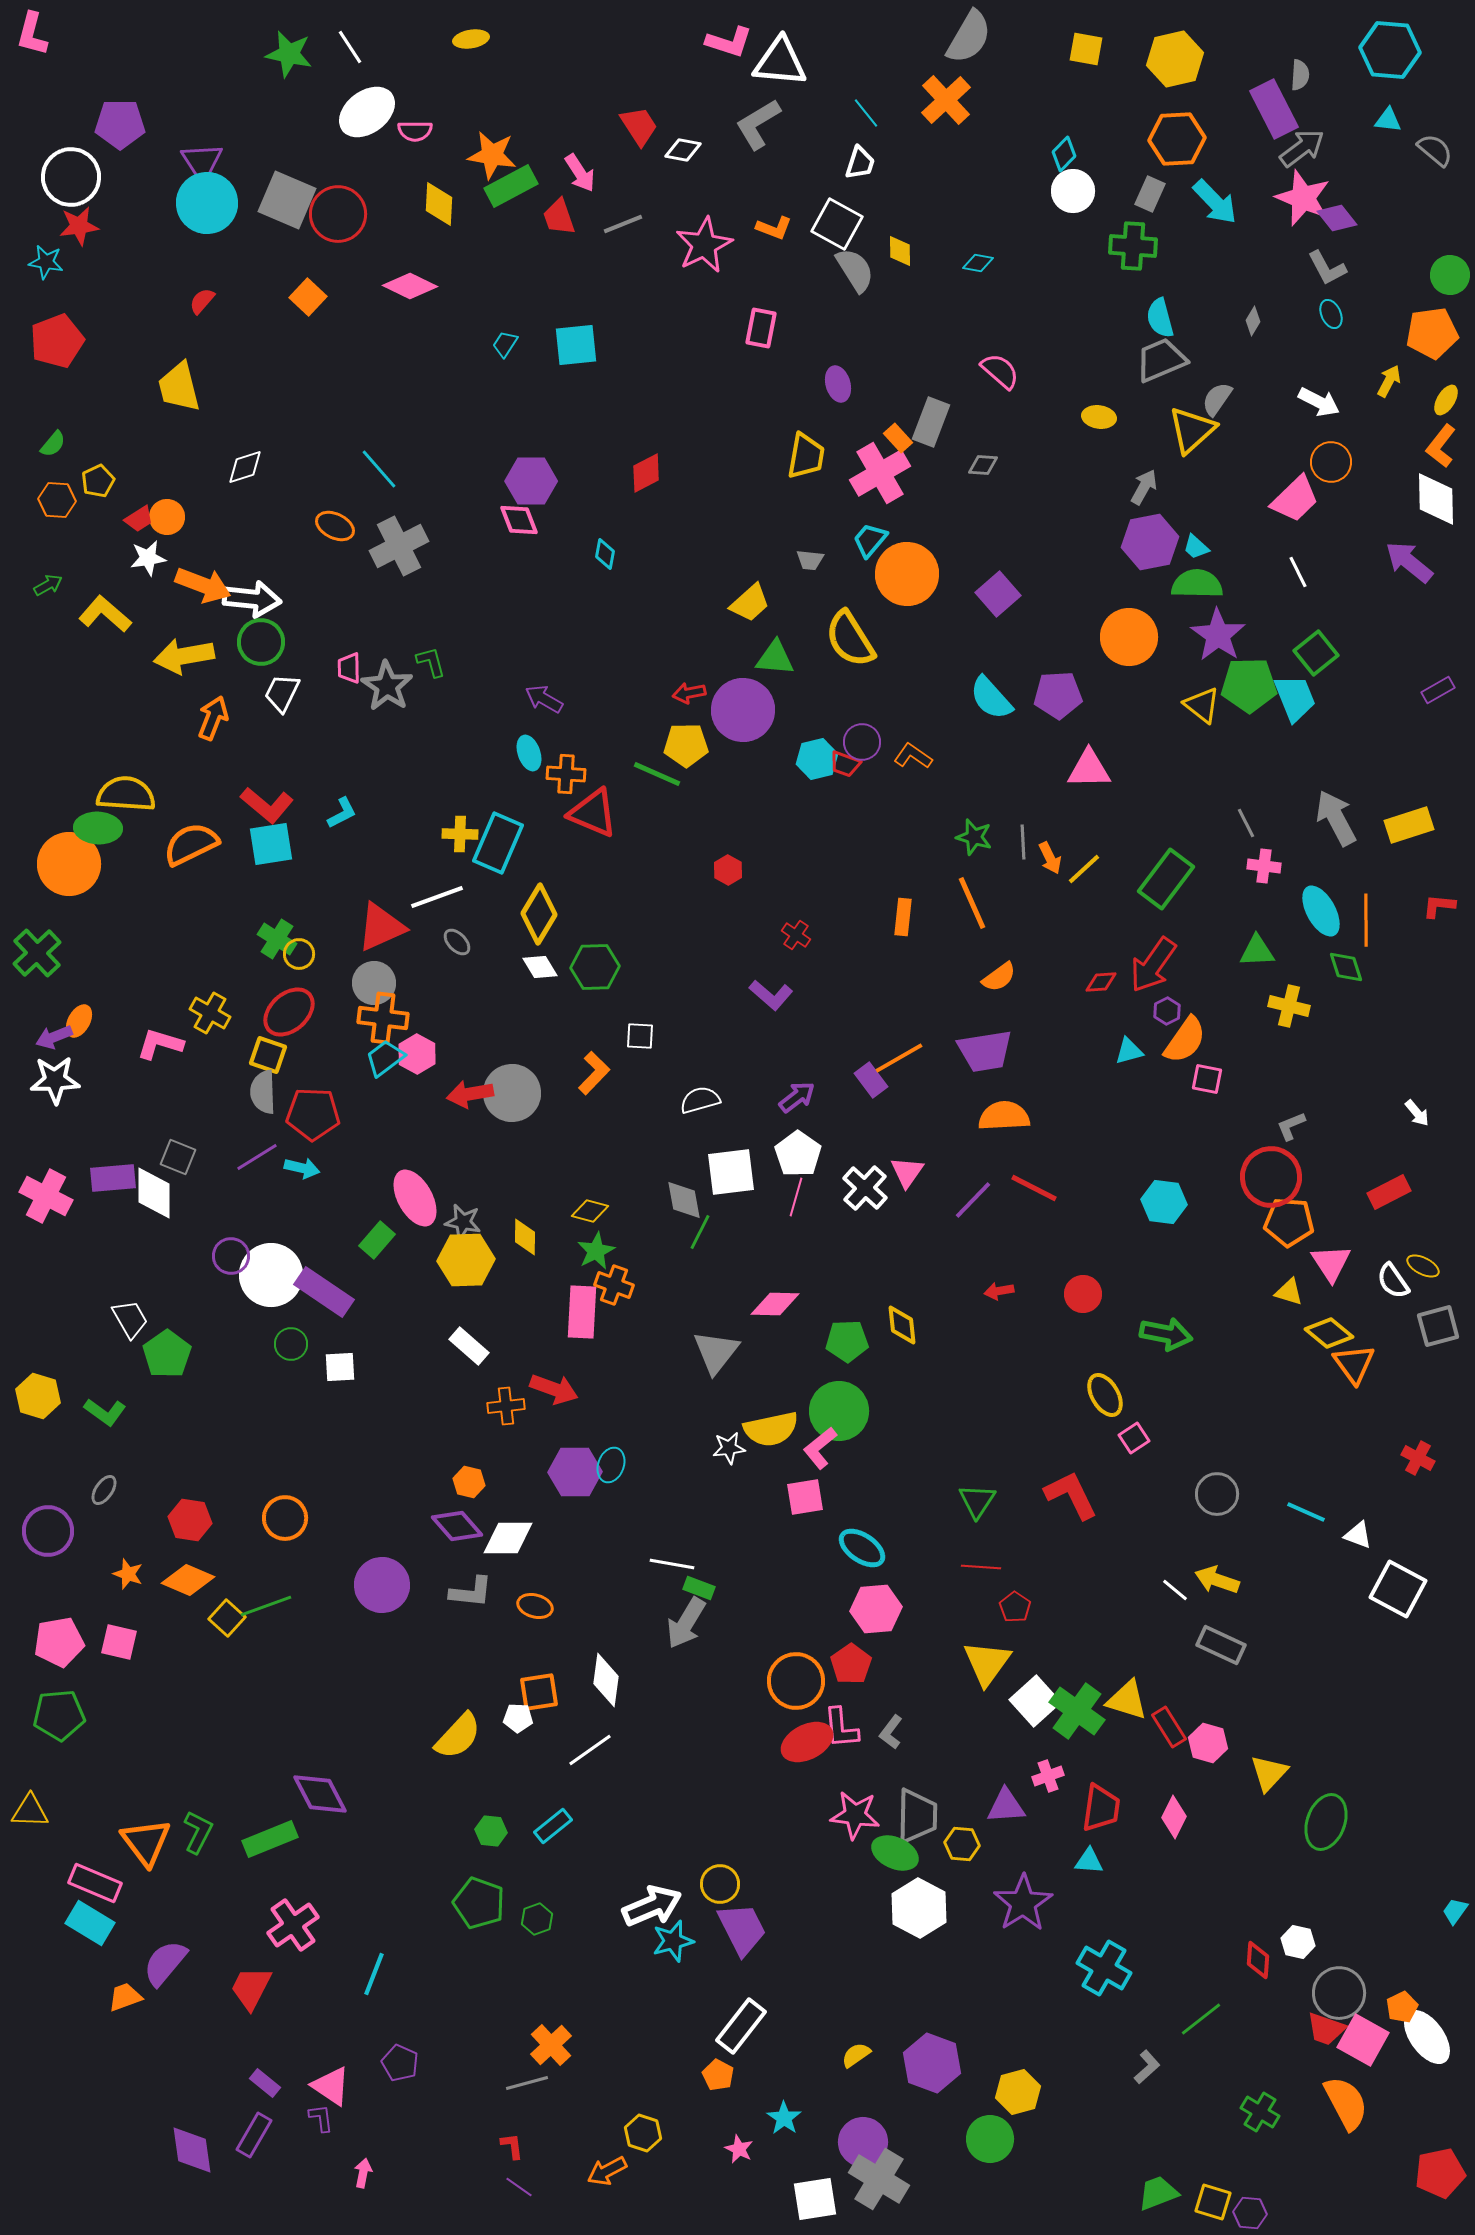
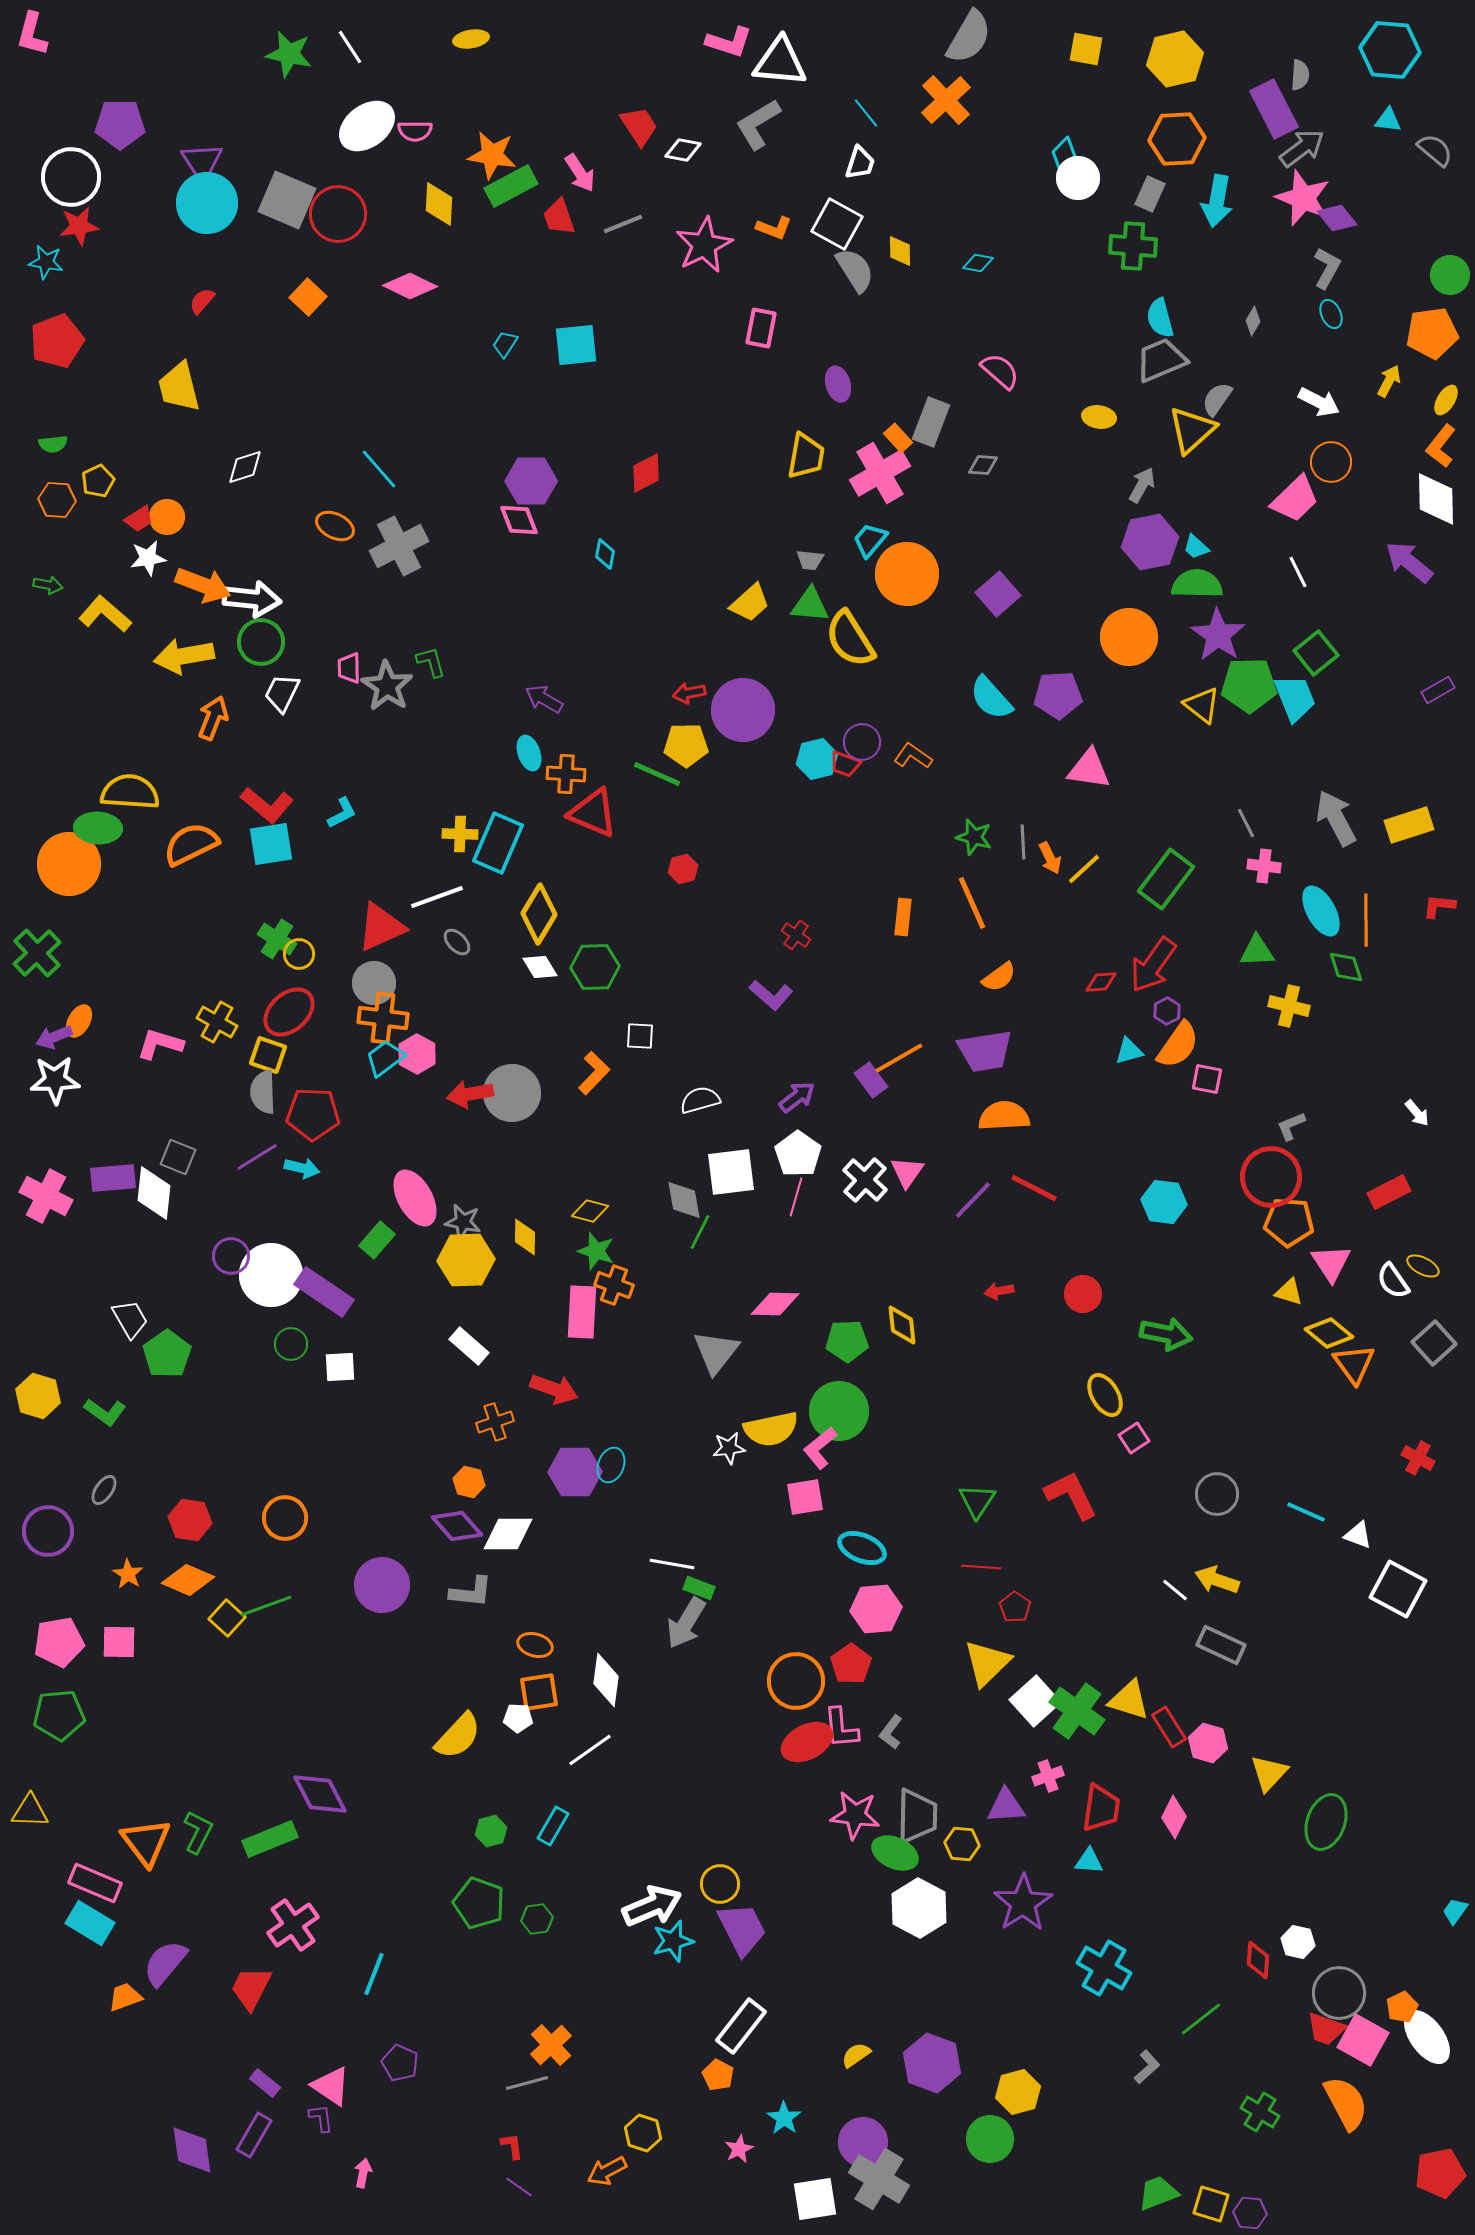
white ellipse at (367, 112): moved 14 px down
white circle at (1073, 191): moved 5 px right, 13 px up
cyan arrow at (1215, 202): moved 2 px right, 1 px up; rotated 54 degrees clockwise
gray L-shape at (1327, 268): rotated 123 degrees counterclockwise
green semicircle at (53, 444): rotated 44 degrees clockwise
gray arrow at (1144, 487): moved 2 px left, 2 px up
green arrow at (48, 585): rotated 40 degrees clockwise
green triangle at (775, 658): moved 35 px right, 53 px up
pink triangle at (1089, 769): rotated 9 degrees clockwise
yellow semicircle at (126, 794): moved 4 px right, 2 px up
red hexagon at (728, 870): moved 45 px left, 1 px up; rotated 16 degrees clockwise
yellow cross at (210, 1013): moved 7 px right, 9 px down
orange semicircle at (1185, 1040): moved 7 px left, 5 px down
white cross at (865, 1188): moved 8 px up
white diamond at (154, 1193): rotated 6 degrees clockwise
green star at (596, 1251): rotated 27 degrees counterclockwise
gray square at (1438, 1326): moved 4 px left, 17 px down; rotated 27 degrees counterclockwise
orange cross at (506, 1406): moved 11 px left, 16 px down; rotated 12 degrees counterclockwise
white diamond at (508, 1538): moved 4 px up
cyan ellipse at (862, 1548): rotated 12 degrees counterclockwise
orange star at (128, 1574): rotated 12 degrees clockwise
orange ellipse at (535, 1606): moved 39 px down
pink square at (119, 1642): rotated 12 degrees counterclockwise
yellow triangle at (987, 1663): rotated 10 degrees clockwise
yellow triangle at (1127, 1700): moved 2 px right
cyan rectangle at (553, 1826): rotated 21 degrees counterclockwise
green hexagon at (491, 1831): rotated 20 degrees counterclockwise
green hexagon at (537, 1919): rotated 12 degrees clockwise
pink star at (739, 2149): rotated 20 degrees clockwise
yellow square at (1213, 2202): moved 2 px left, 2 px down
